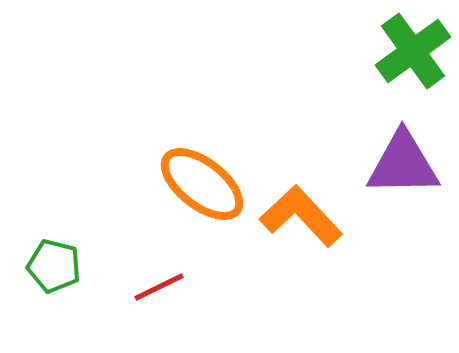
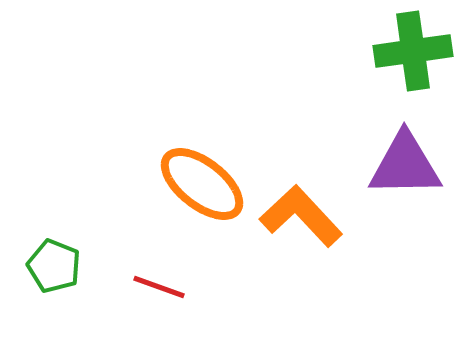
green cross: rotated 28 degrees clockwise
purple triangle: moved 2 px right, 1 px down
green pentagon: rotated 8 degrees clockwise
red line: rotated 46 degrees clockwise
